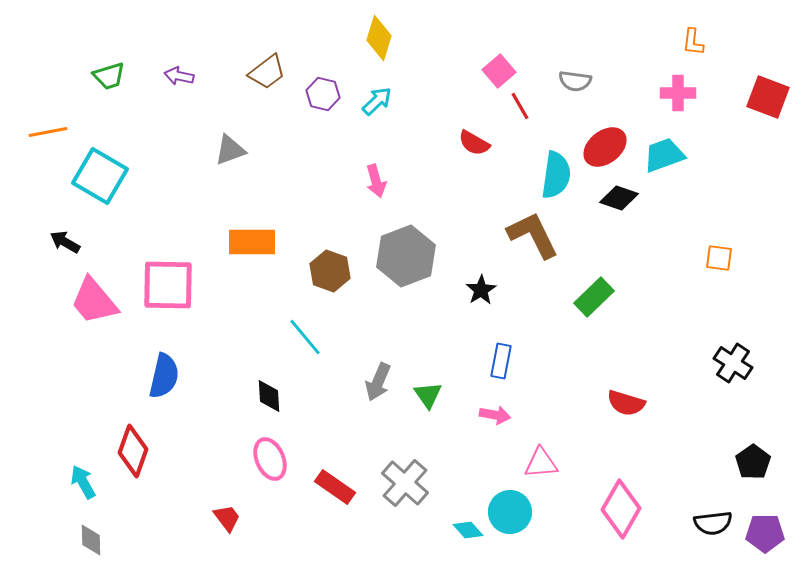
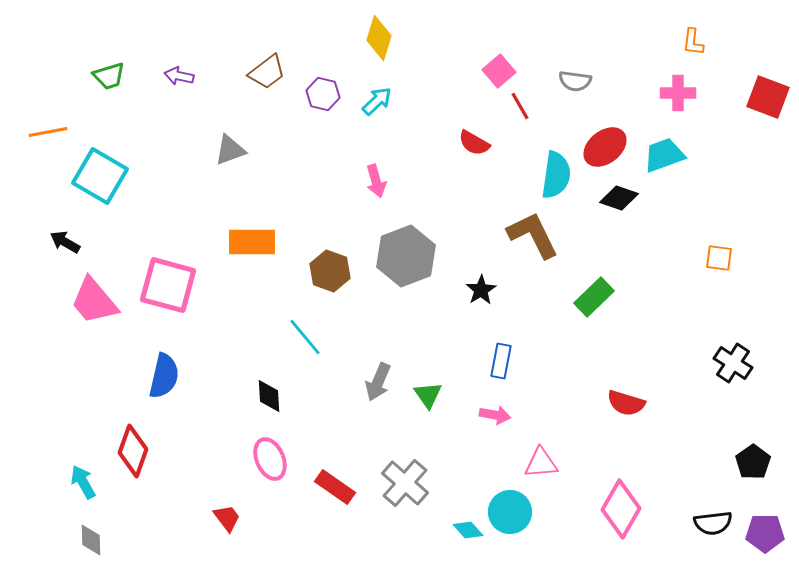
pink square at (168, 285): rotated 14 degrees clockwise
